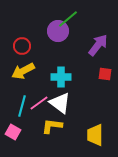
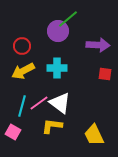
purple arrow: rotated 55 degrees clockwise
cyan cross: moved 4 px left, 9 px up
yellow trapezoid: moved 1 px left; rotated 25 degrees counterclockwise
